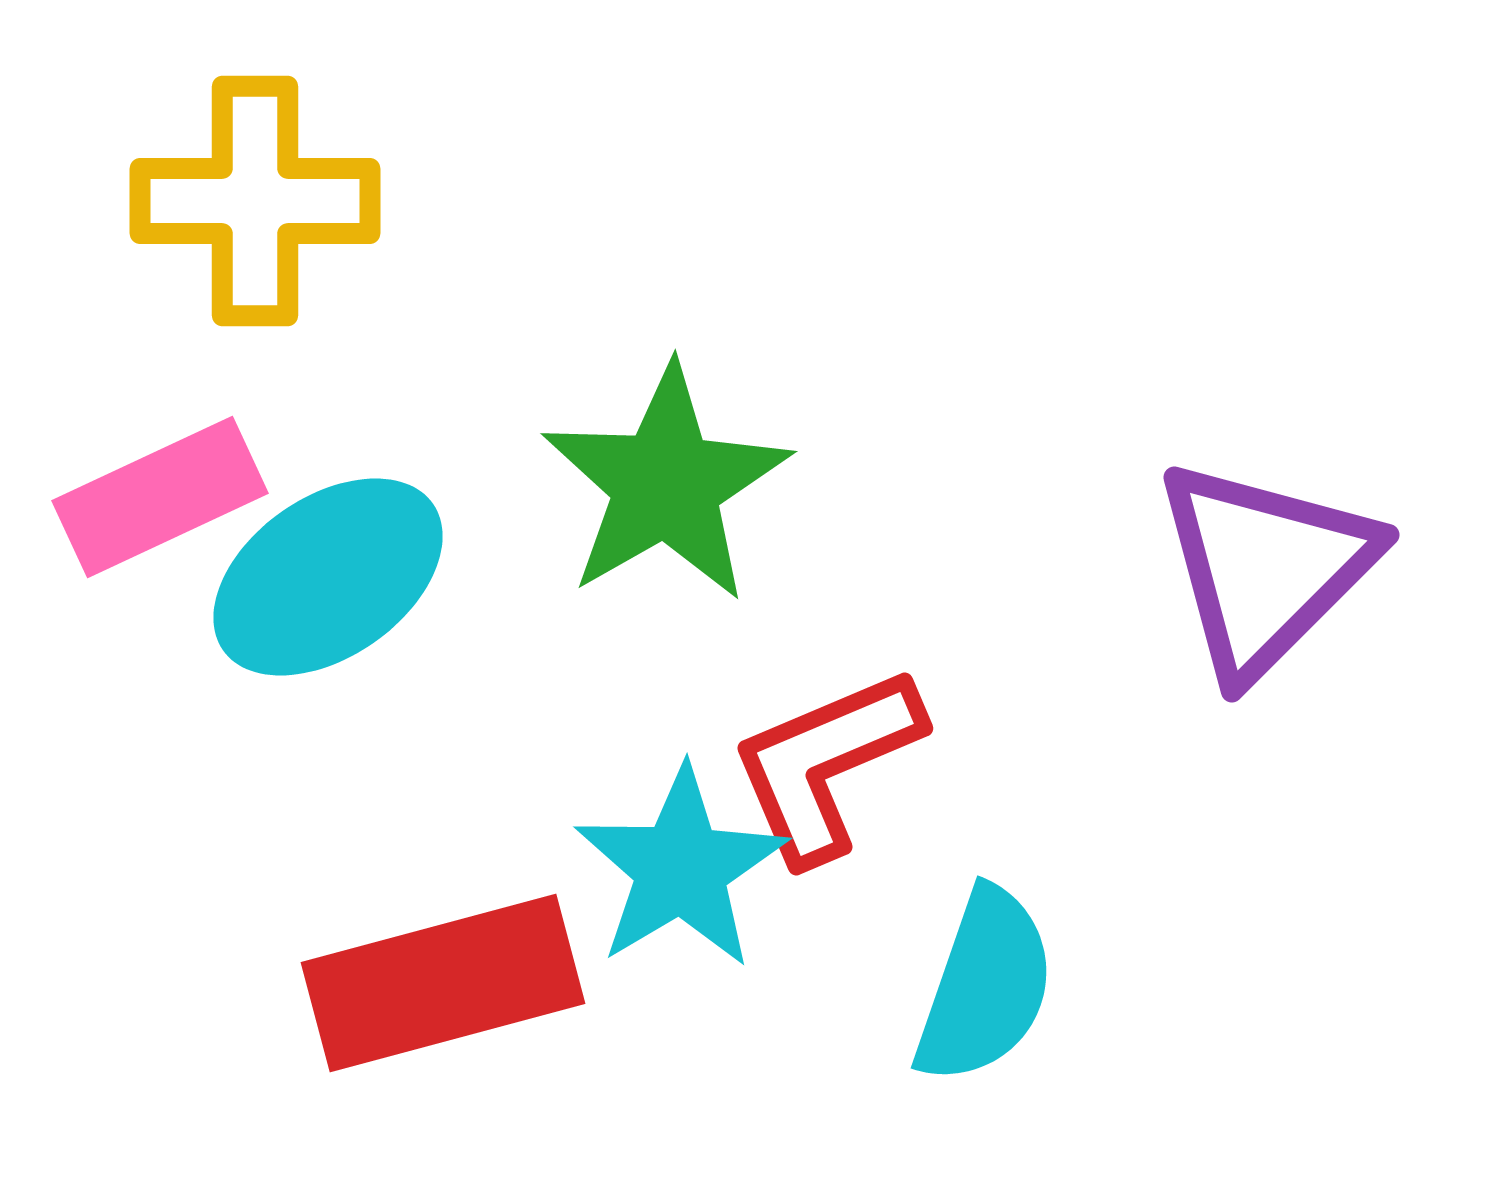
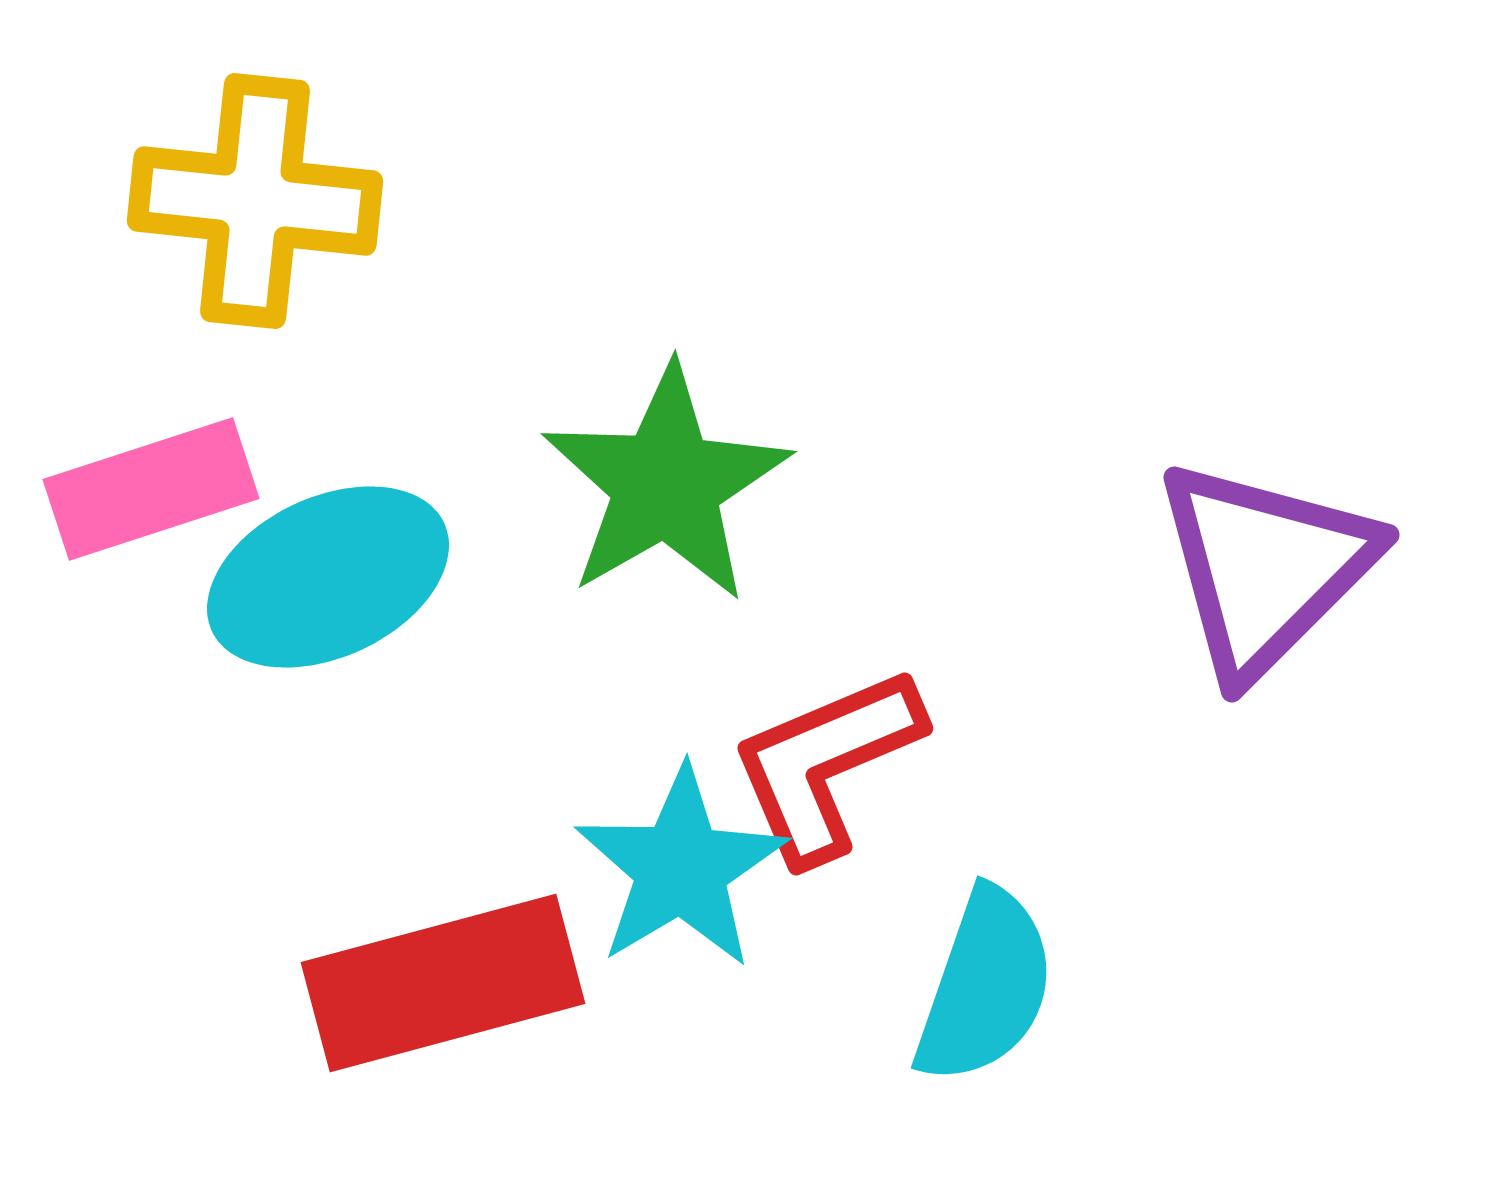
yellow cross: rotated 6 degrees clockwise
pink rectangle: moved 9 px left, 8 px up; rotated 7 degrees clockwise
cyan ellipse: rotated 10 degrees clockwise
